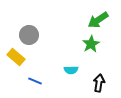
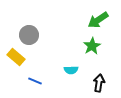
green star: moved 1 px right, 2 px down
